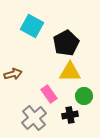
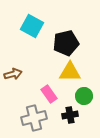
black pentagon: rotated 15 degrees clockwise
gray cross: rotated 25 degrees clockwise
